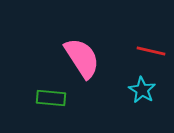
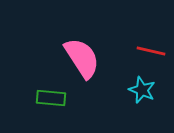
cyan star: rotated 8 degrees counterclockwise
